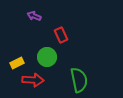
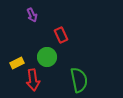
purple arrow: moved 2 px left, 1 px up; rotated 136 degrees counterclockwise
red arrow: rotated 80 degrees clockwise
